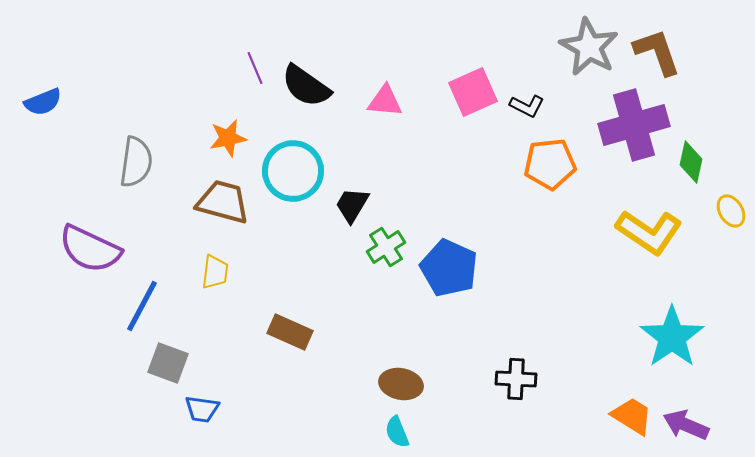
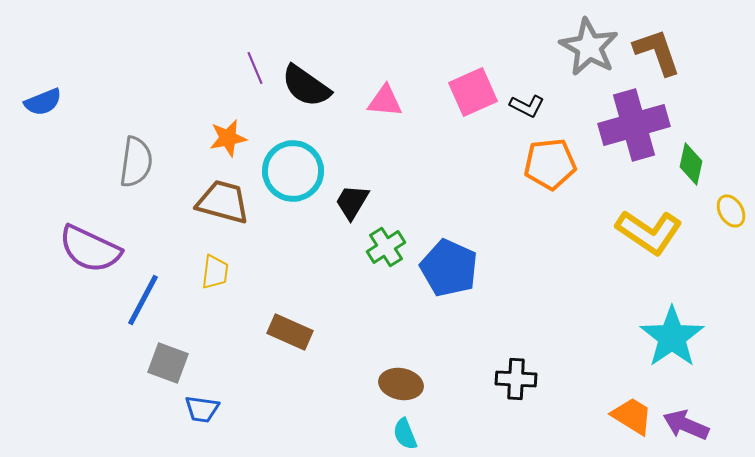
green diamond: moved 2 px down
black trapezoid: moved 3 px up
blue line: moved 1 px right, 6 px up
cyan semicircle: moved 8 px right, 2 px down
